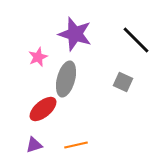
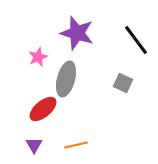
purple star: moved 2 px right, 1 px up
black line: rotated 8 degrees clockwise
gray square: moved 1 px down
purple triangle: rotated 42 degrees counterclockwise
